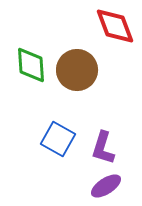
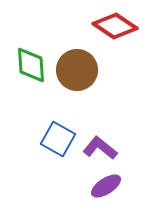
red diamond: rotated 36 degrees counterclockwise
purple L-shape: moved 3 px left; rotated 112 degrees clockwise
